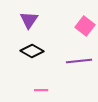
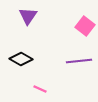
purple triangle: moved 1 px left, 4 px up
black diamond: moved 11 px left, 8 px down
pink line: moved 1 px left, 1 px up; rotated 24 degrees clockwise
